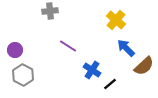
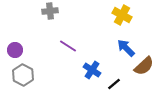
yellow cross: moved 6 px right, 5 px up; rotated 12 degrees counterclockwise
black line: moved 4 px right
